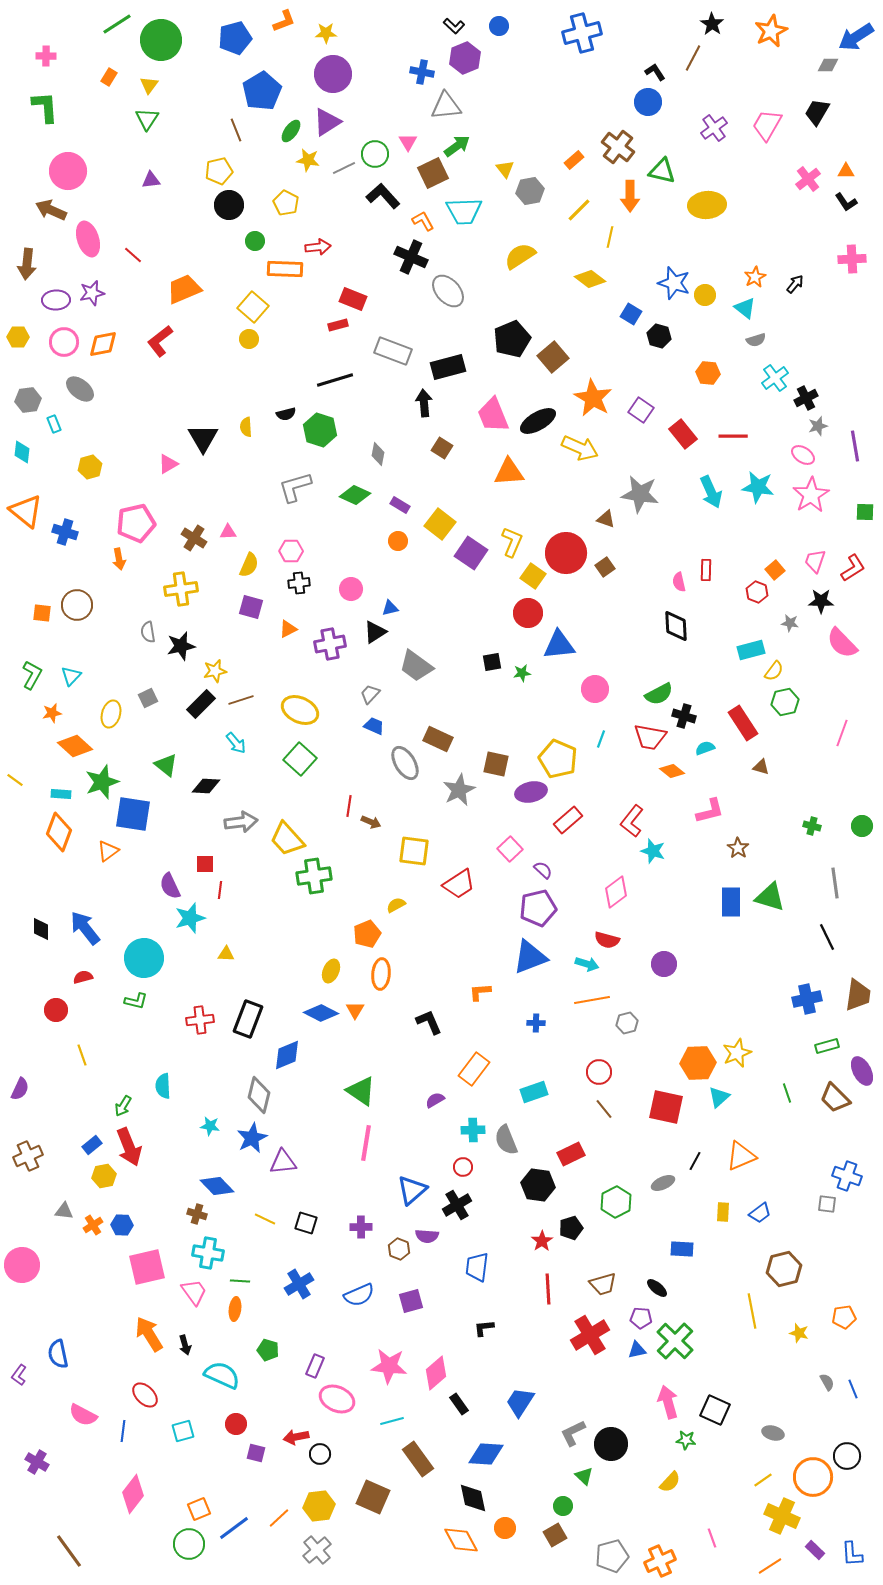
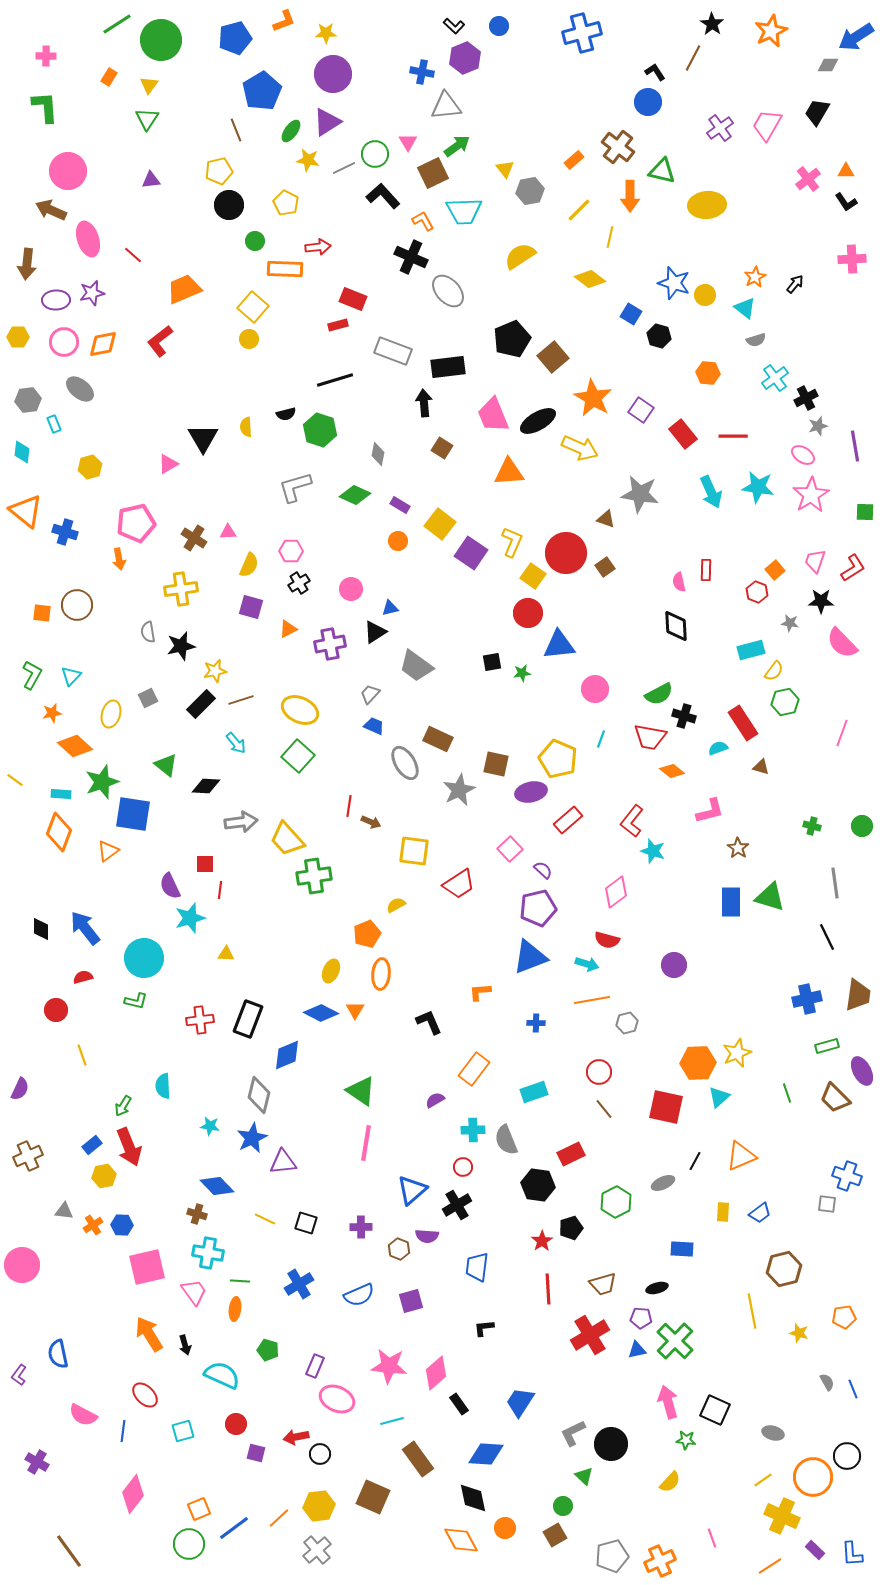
purple cross at (714, 128): moved 6 px right
black rectangle at (448, 367): rotated 8 degrees clockwise
black cross at (299, 583): rotated 25 degrees counterclockwise
cyan semicircle at (705, 748): moved 13 px right
green square at (300, 759): moved 2 px left, 3 px up
purple circle at (664, 964): moved 10 px right, 1 px down
black ellipse at (657, 1288): rotated 55 degrees counterclockwise
